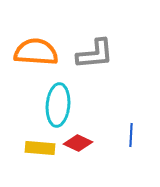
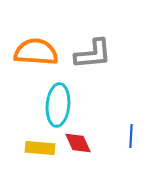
gray L-shape: moved 2 px left
blue line: moved 1 px down
red diamond: rotated 40 degrees clockwise
